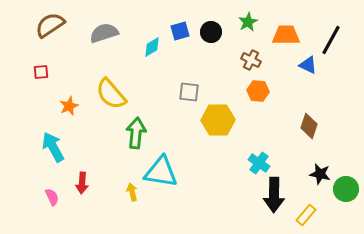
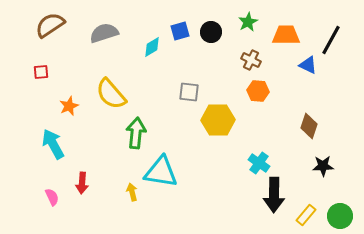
cyan arrow: moved 3 px up
black star: moved 3 px right, 8 px up; rotated 15 degrees counterclockwise
green circle: moved 6 px left, 27 px down
